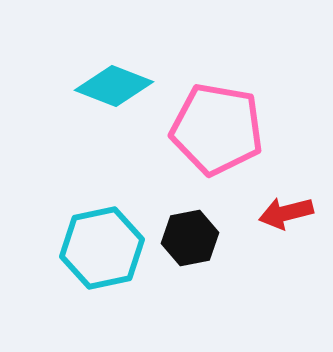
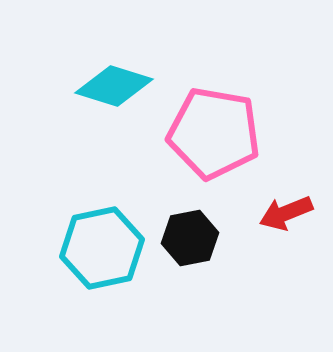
cyan diamond: rotated 4 degrees counterclockwise
pink pentagon: moved 3 px left, 4 px down
red arrow: rotated 8 degrees counterclockwise
